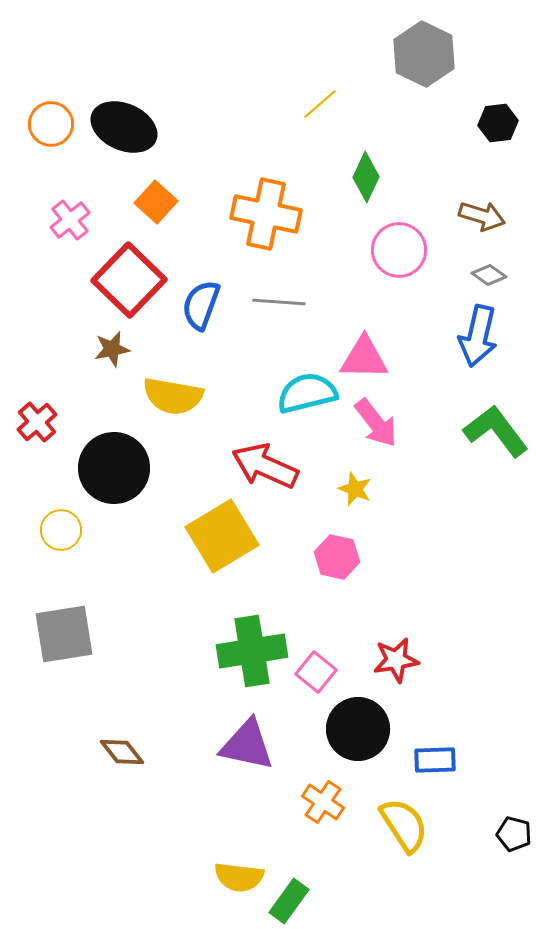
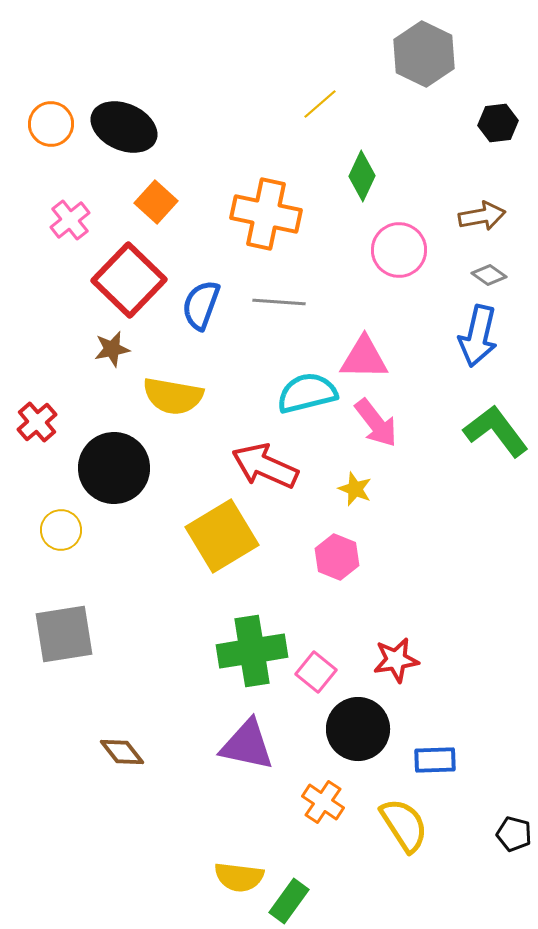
green diamond at (366, 177): moved 4 px left, 1 px up
brown arrow at (482, 216): rotated 27 degrees counterclockwise
pink hexagon at (337, 557): rotated 9 degrees clockwise
